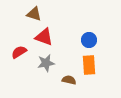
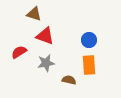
red triangle: moved 1 px right, 1 px up
